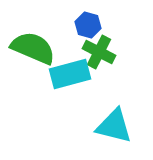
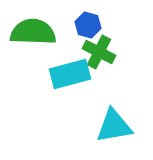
green semicircle: moved 16 px up; rotated 21 degrees counterclockwise
cyan triangle: rotated 24 degrees counterclockwise
